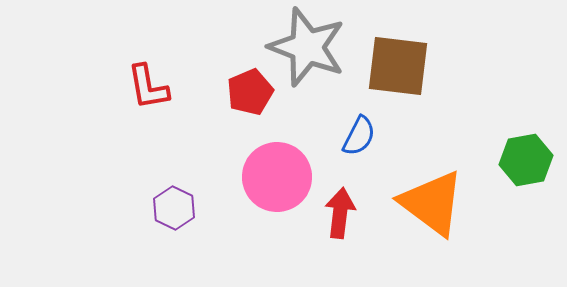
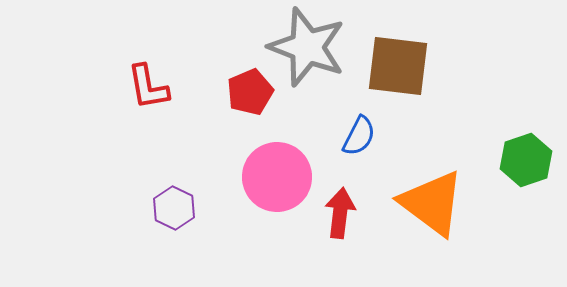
green hexagon: rotated 9 degrees counterclockwise
